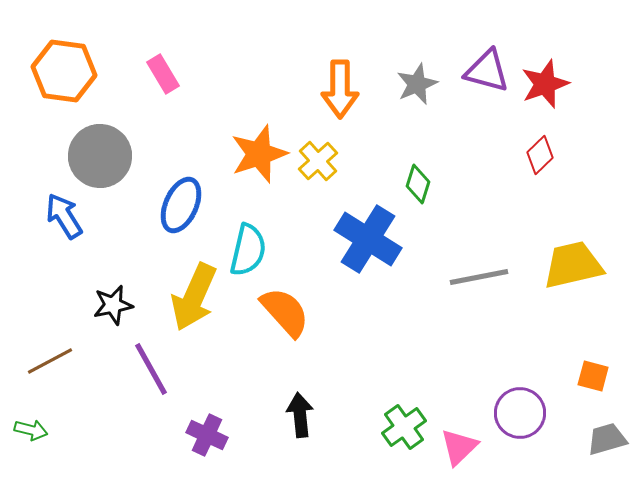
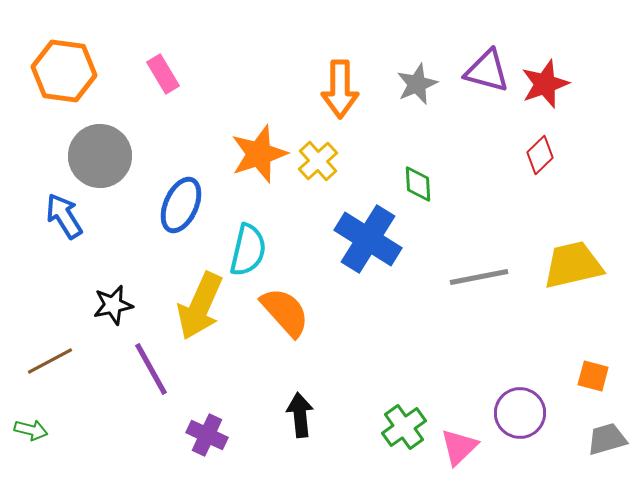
green diamond: rotated 21 degrees counterclockwise
yellow arrow: moved 6 px right, 9 px down
